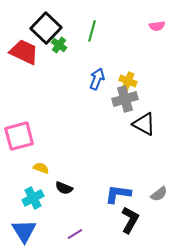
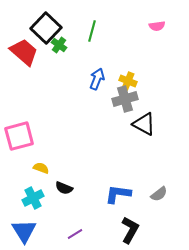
red trapezoid: rotated 16 degrees clockwise
black L-shape: moved 10 px down
